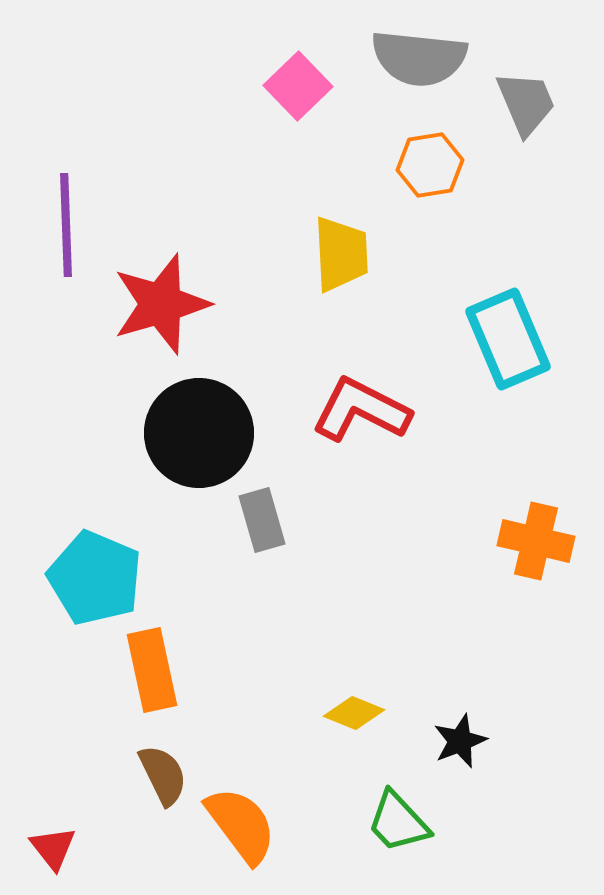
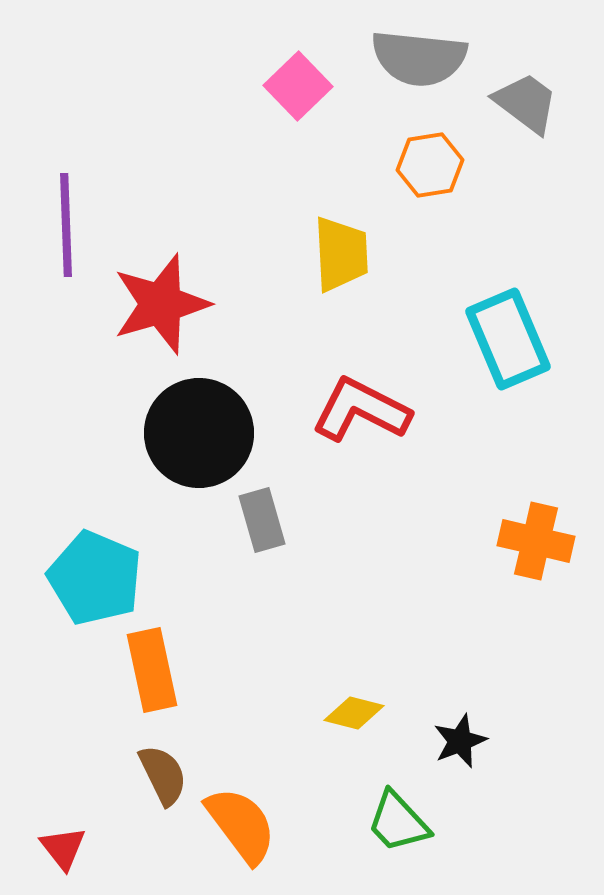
gray trapezoid: rotated 30 degrees counterclockwise
yellow diamond: rotated 8 degrees counterclockwise
red triangle: moved 10 px right
